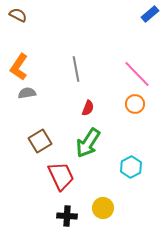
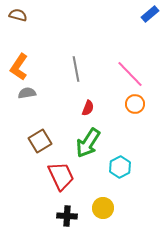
brown semicircle: rotated 12 degrees counterclockwise
pink line: moved 7 px left
cyan hexagon: moved 11 px left
